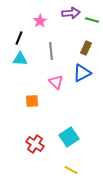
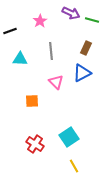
purple arrow: rotated 30 degrees clockwise
black line: moved 9 px left, 7 px up; rotated 48 degrees clockwise
yellow line: moved 3 px right, 4 px up; rotated 32 degrees clockwise
